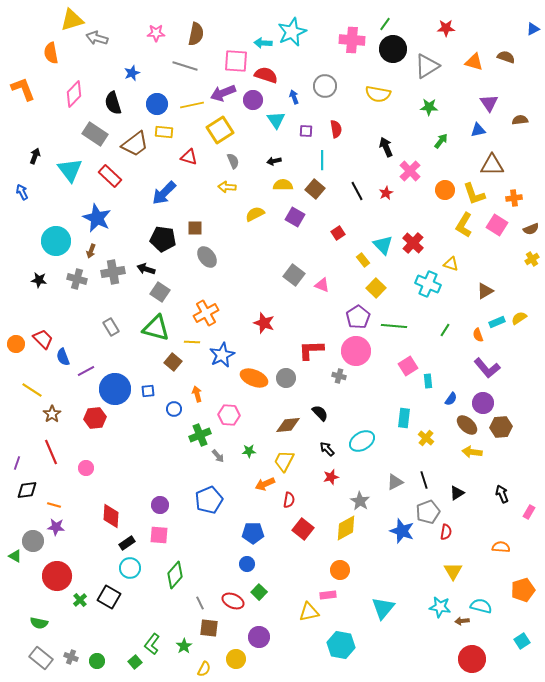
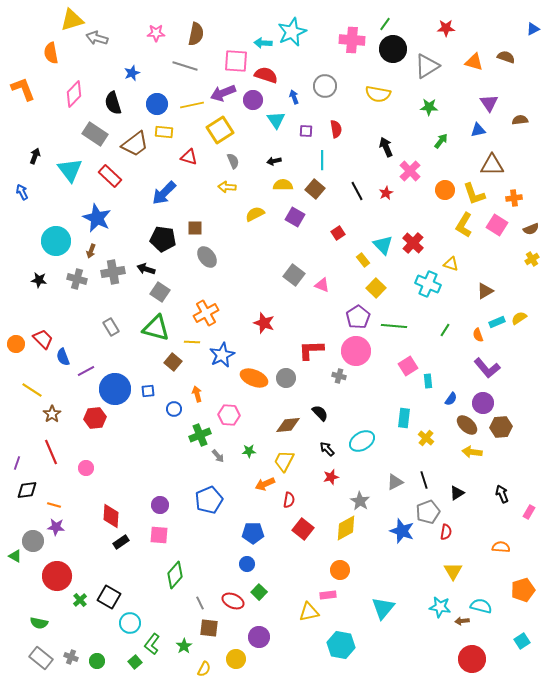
black rectangle at (127, 543): moved 6 px left, 1 px up
cyan circle at (130, 568): moved 55 px down
